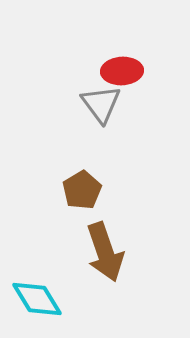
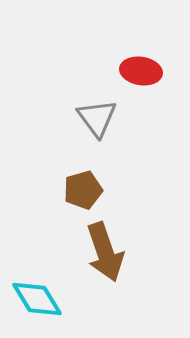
red ellipse: moved 19 px right; rotated 12 degrees clockwise
gray triangle: moved 4 px left, 14 px down
brown pentagon: moved 1 px right; rotated 15 degrees clockwise
